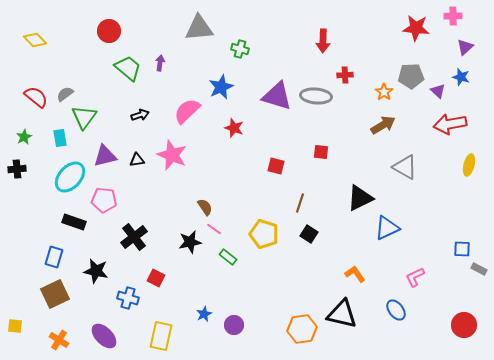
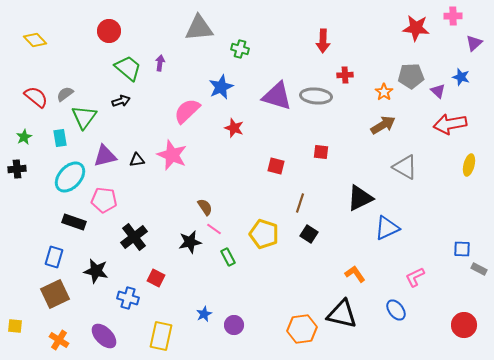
purple triangle at (465, 47): moved 9 px right, 4 px up
black arrow at (140, 115): moved 19 px left, 14 px up
green rectangle at (228, 257): rotated 24 degrees clockwise
